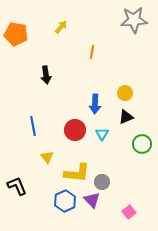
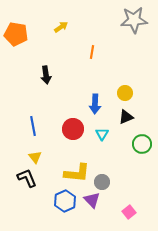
yellow arrow: rotated 16 degrees clockwise
red circle: moved 2 px left, 1 px up
yellow triangle: moved 12 px left
black L-shape: moved 10 px right, 8 px up
